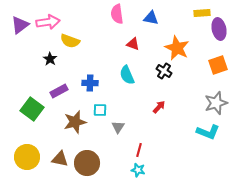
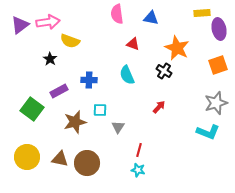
blue cross: moved 1 px left, 3 px up
